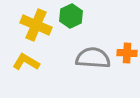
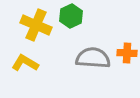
yellow L-shape: moved 1 px left, 1 px down
